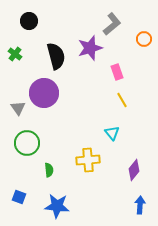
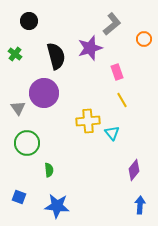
yellow cross: moved 39 px up
